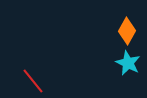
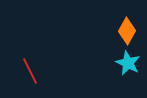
red line: moved 3 px left, 10 px up; rotated 12 degrees clockwise
